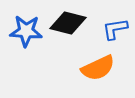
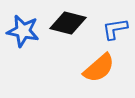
blue star: moved 3 px left; rotated 8 degrees clockwise
orange semicircle: moved 1 px right; rotated 16 degrees counterclockwise
